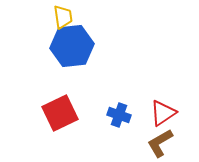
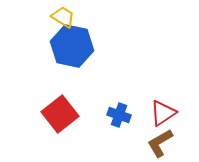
yellow trapezoid: rotated 50 degrees counterclockwise
blue hexagon: rotated 18 degrees clockwise
red square: moved 1 px down; rotated 12 degrees counterclockwise
